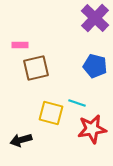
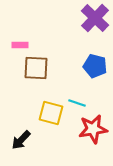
brown square: rotated 16 degrees clockwise
red star: moved 1 px right
black arrow: rotated 30 degrees counterclockwise
